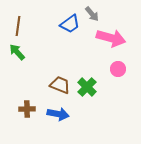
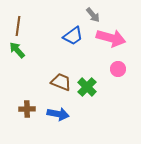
gray arrow: moved 1 px right, 1 px down
blue trapezoid: moved 3 px right, 12 px down
green arrow: moved 2 px up
brown trapezoid: moved 1 px right, 3 px up
